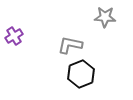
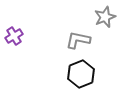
gray star: rotated 25 degrees counterclockwise
gray L-shape: moved 8 px right, 5 px up
